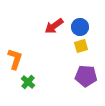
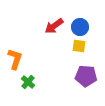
yellow square: moved 2 px left; rotated 24 degrees clockwise
